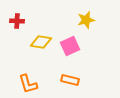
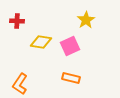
yellow star: rotated 18 degrees counterclockwise
orange rectangle: moved 1 px right, 2 px up
orange L-shape: moved 8 px left; rotated 50 degrees clockwise
